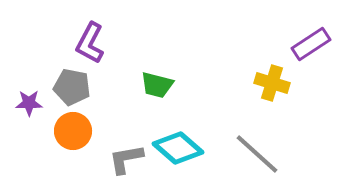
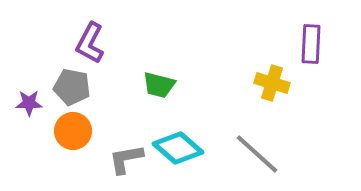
purple rectangle: rotated 54 degrees counterclockwise
green trapezoid: moved 2 px right
